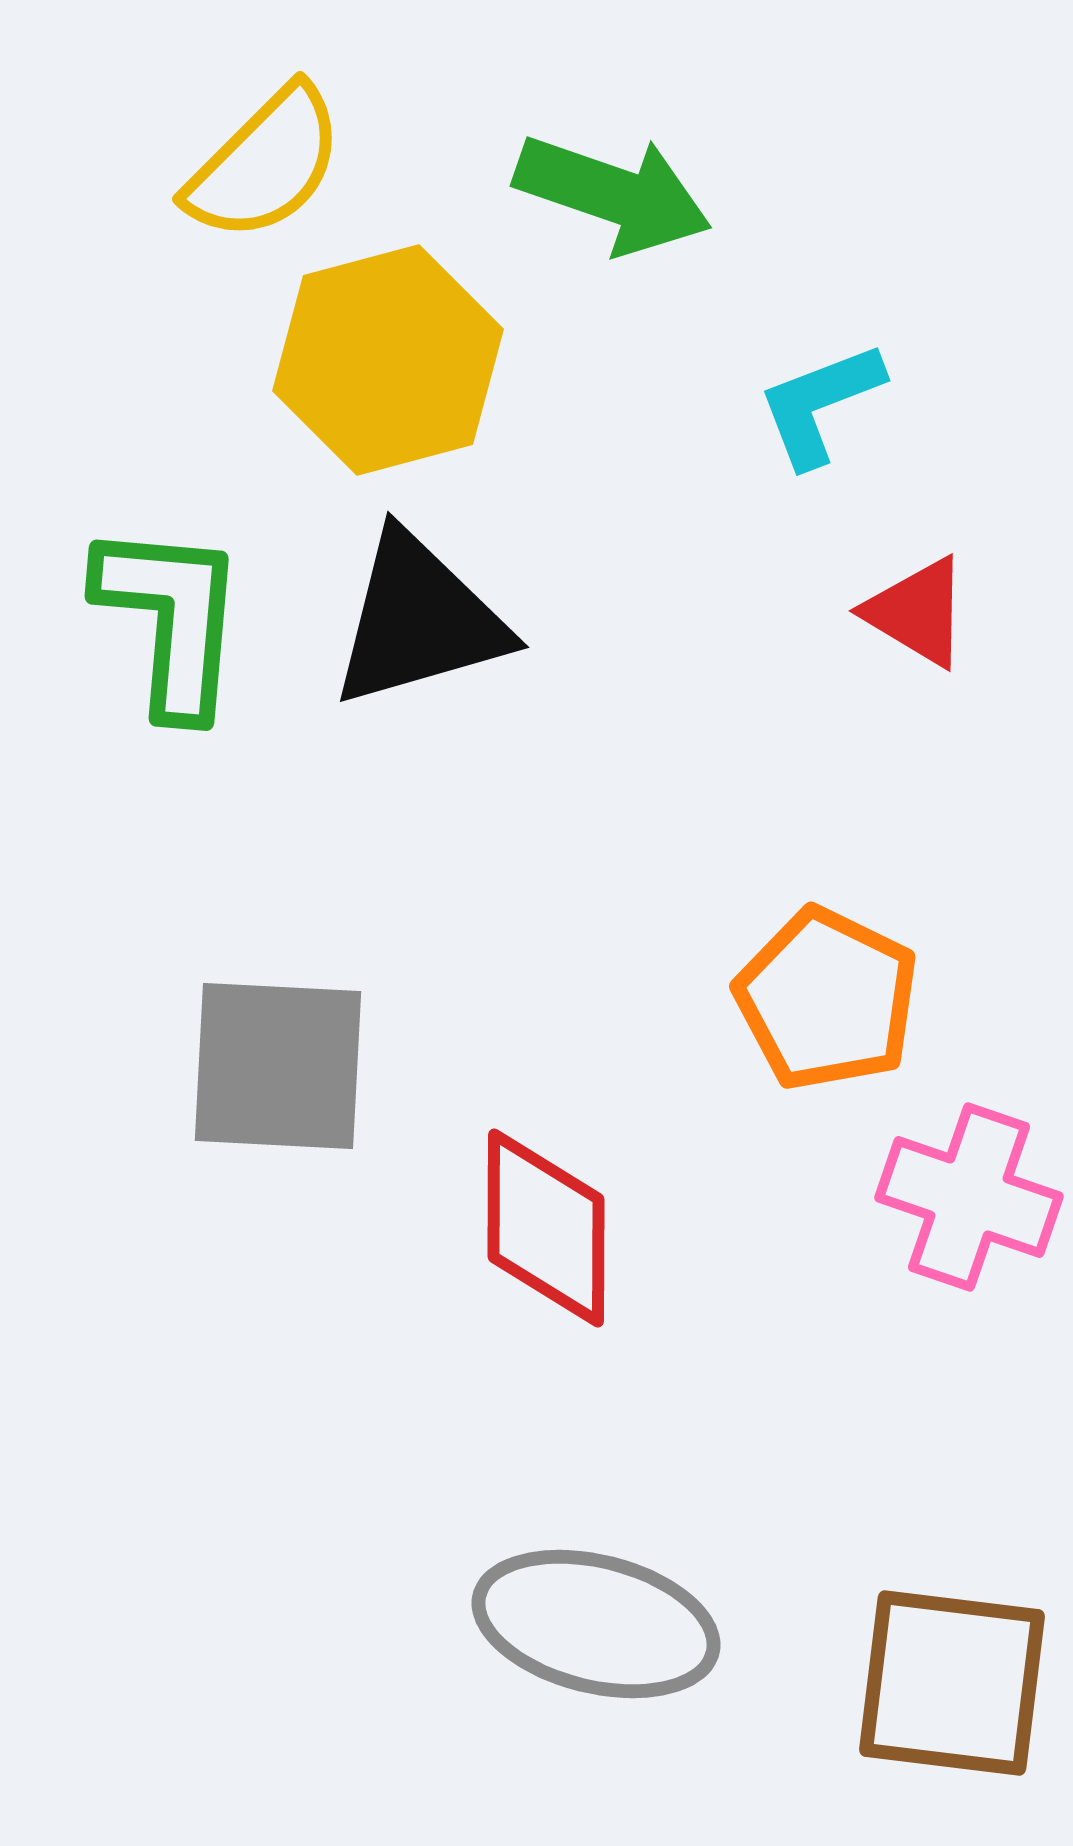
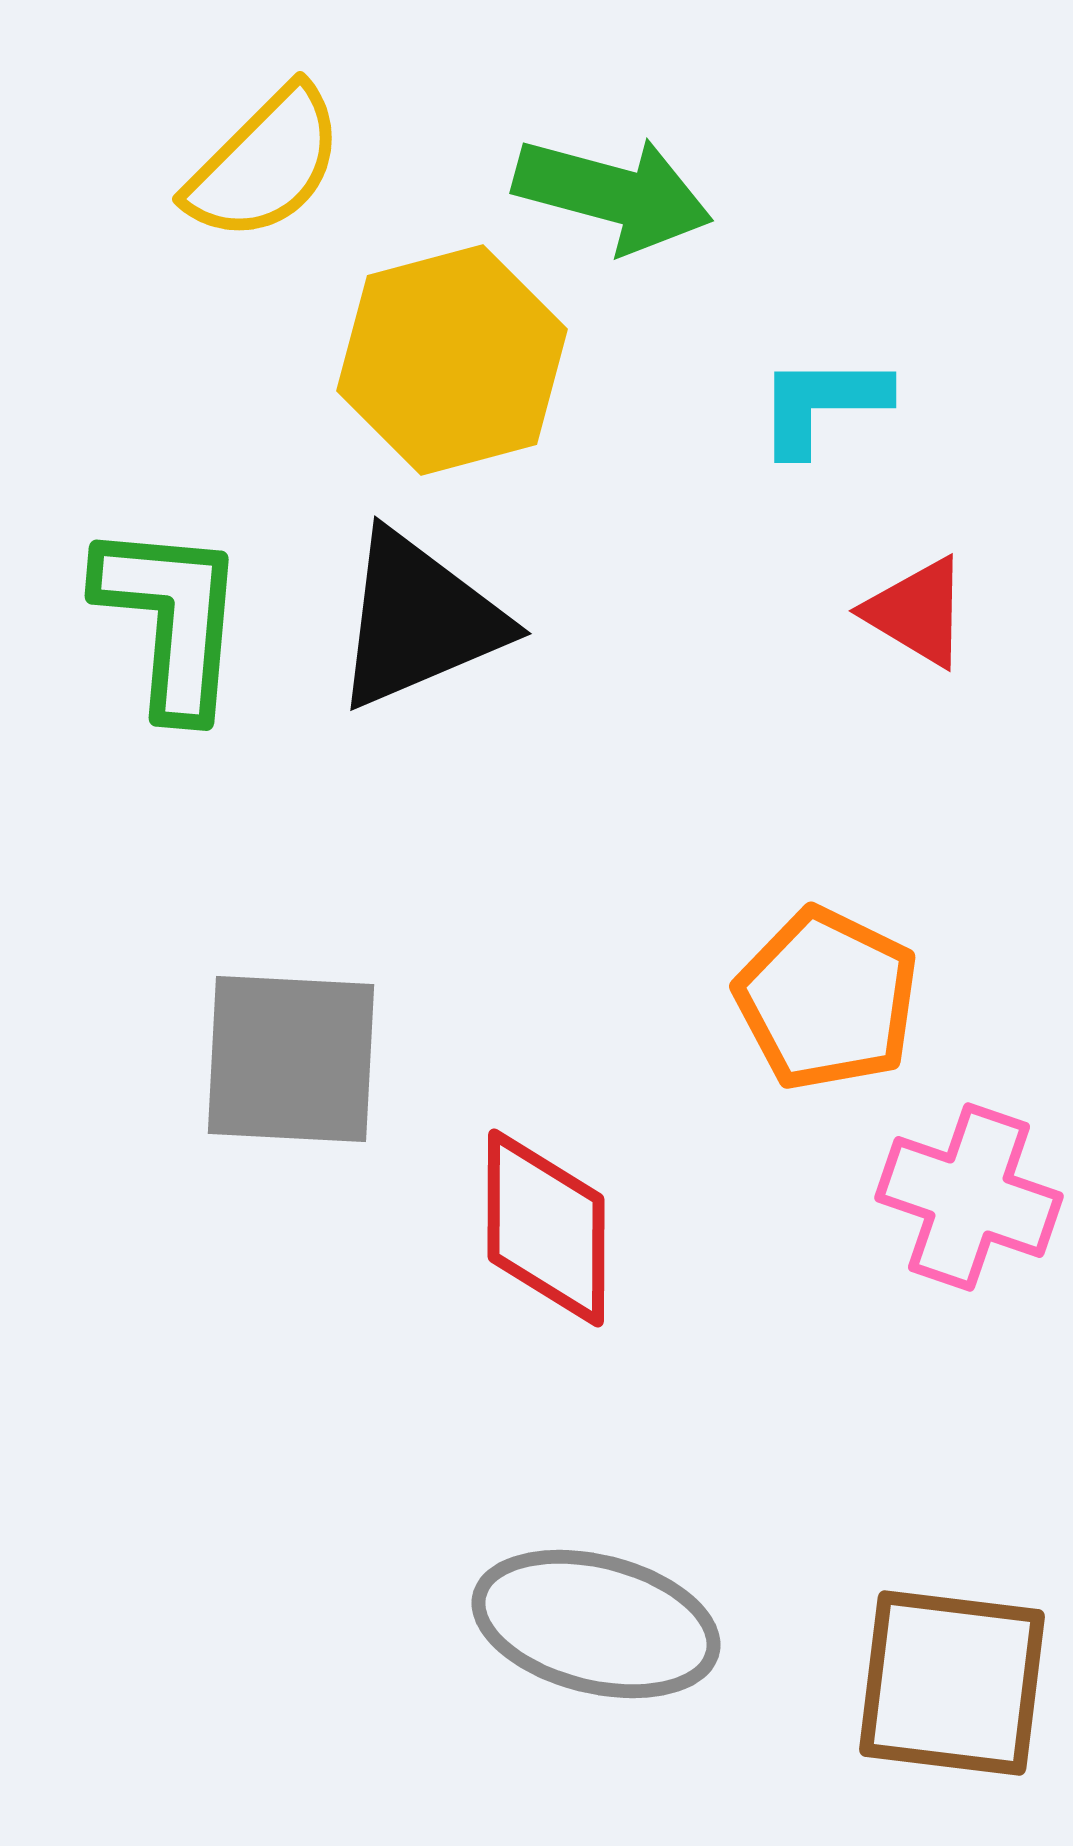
green arrow: rotated 4 degrees counterclockwise
yellow hexagon: moved 64 px right
cyan L-shape: moved 2 px right; rotated 21 degrees clockwise
black triangle: rotated 7 degrees counterclockwise
gray square: moved 13 px right, 7 px up
